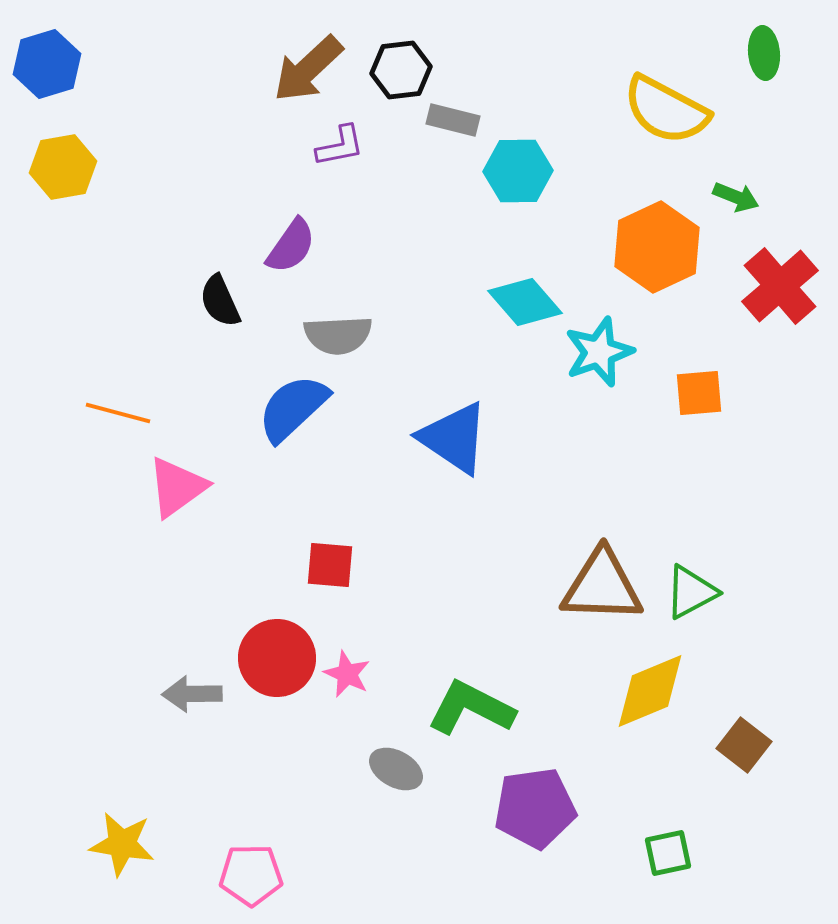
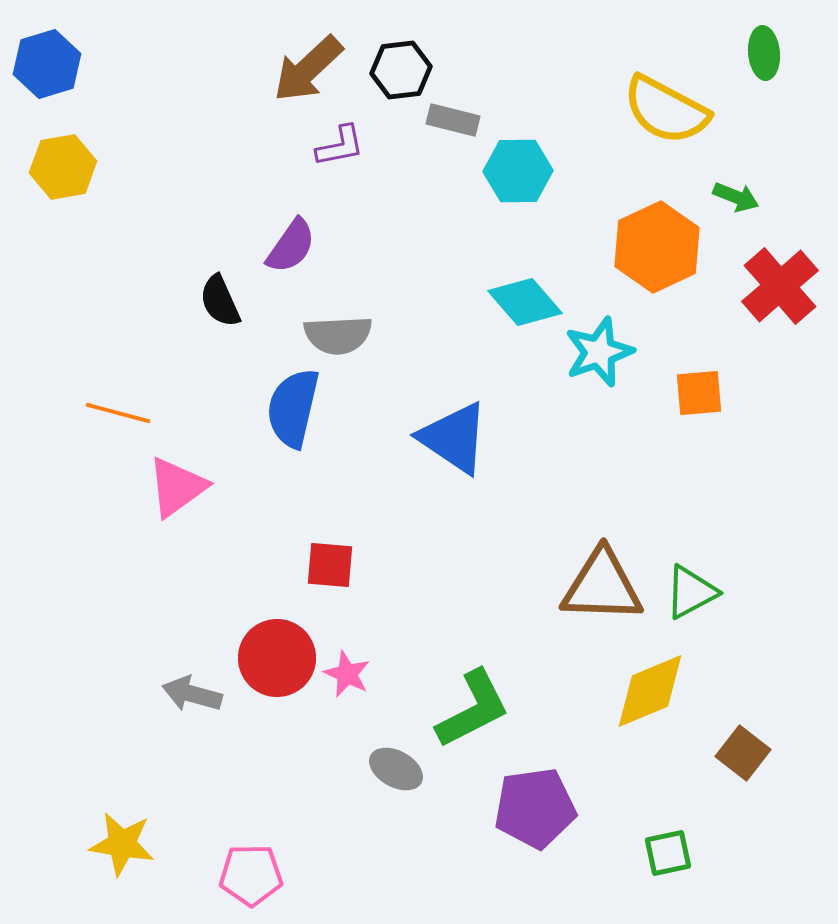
blue semicircle: rotated 34 degrees counterclockwise
gray arrow: rotated 16 degrees clockwise
green L-shape: moved 2 px right, 1 px down; rotated 126 degrees clockwise
brown square: moved 1 px left, 8 px down
